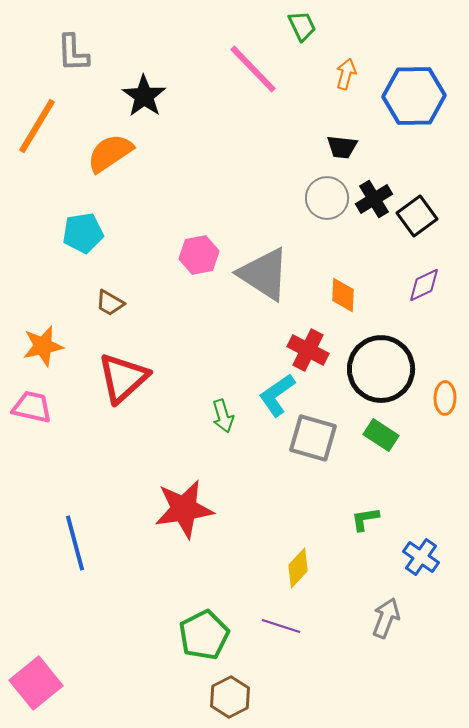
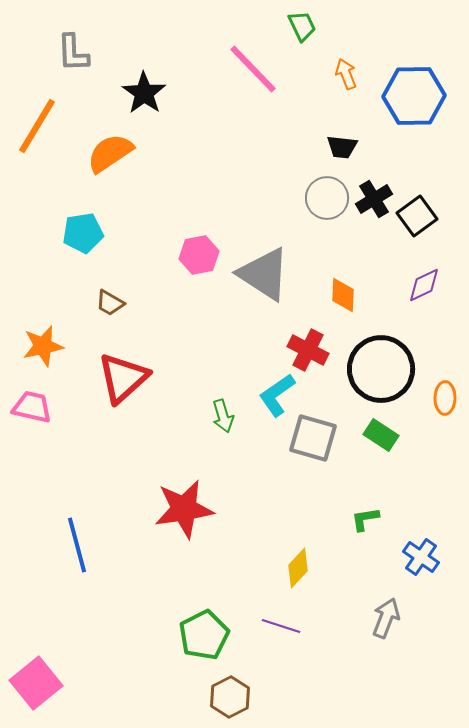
orange arrow: rotated 36 degrees counterclockwise
black star: moved 3 px up
blue line: moved 2 px right, 2 px down
